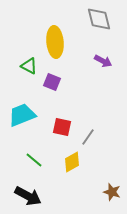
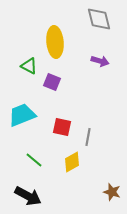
purple arrow: moved 3 px left; rotated 12 degrees counterclockwise
gray line: rotated 24 degrees counterclockwise
